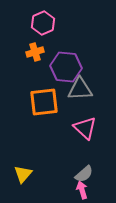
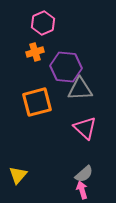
orange square: moved 7 px left; rotated 8 degrees counterclockwise
yellow triangle: moved 5 px left, 1 px down
